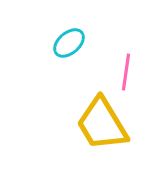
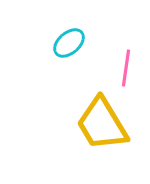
pink line: moved 4 px up
